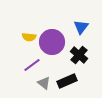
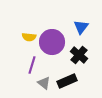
purple line: rotated 36 degrees counterclockwise
